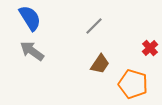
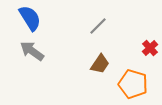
gray line: moved 4 px right
